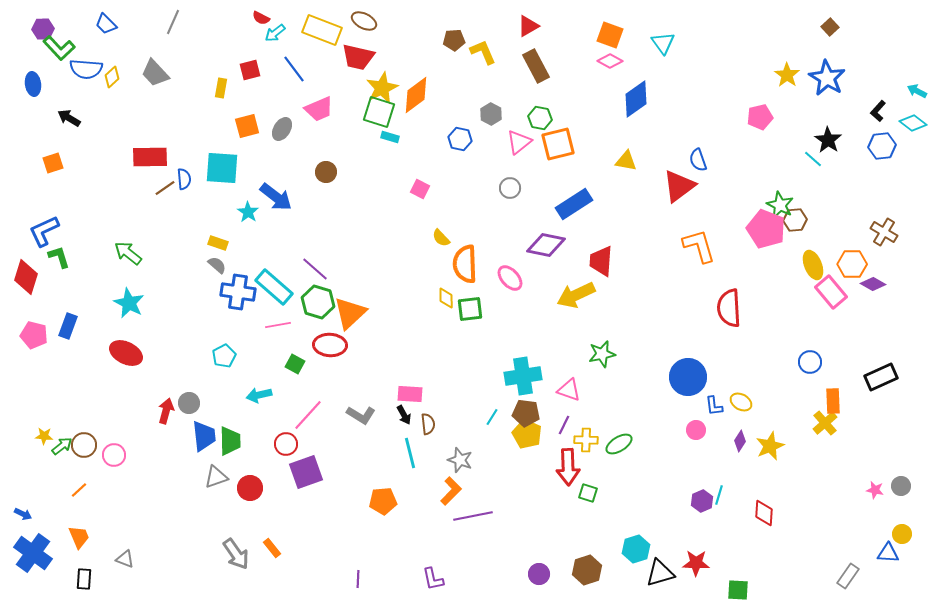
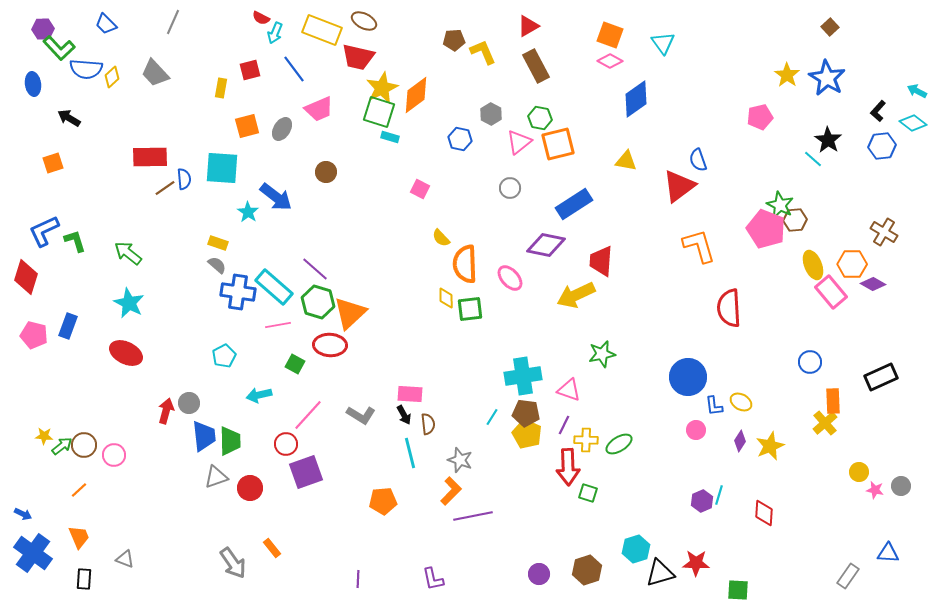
cyan arrow at (275, 33): rotated 30 degrees counterclockwise
green L-shape at (59, 257): moved 16 px right, 16 px up
yellow circle at (902, 534): moved 43 px left, 62 px up
gray arrow at (236, 554): moved 3 px left, 9 px down
